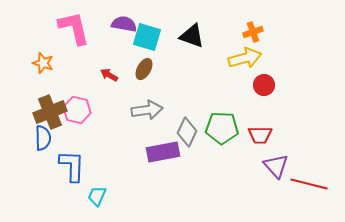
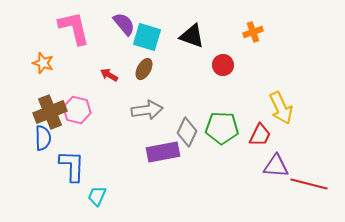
purple semicircle: rotated 40 degrees clockwise
yellow arrow: moved 36 px right, 50 px down; rotated 80 degrees clockwise
red circle: moved 41 px left, 20 px up
red trapezoid: rotated 65 degrees counterclockwise
purple triangle: rotated 44 degrees counterclockwise
